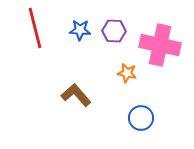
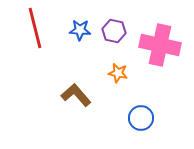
purple hexagon: rotated 10 degrees clockwise
orange star: moved 9 px left
